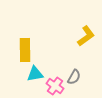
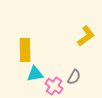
pink cross: moved 1 px left
